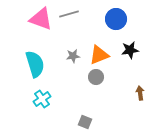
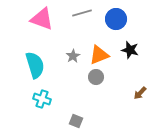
gray line: moved 13 px right, 1 px up
pink triangle: moved 1 px right
black star: rotated 24 degrees clockwise
gray star: rotated 24 degrees counterclockwise
cyan semicircle: moved 1 px down
brown arrow: rotated 128 degrees counterclockwise
cyan cross: rotated 36 degrees counterclockwise
gray square: moved 9 px left, 1 px up
